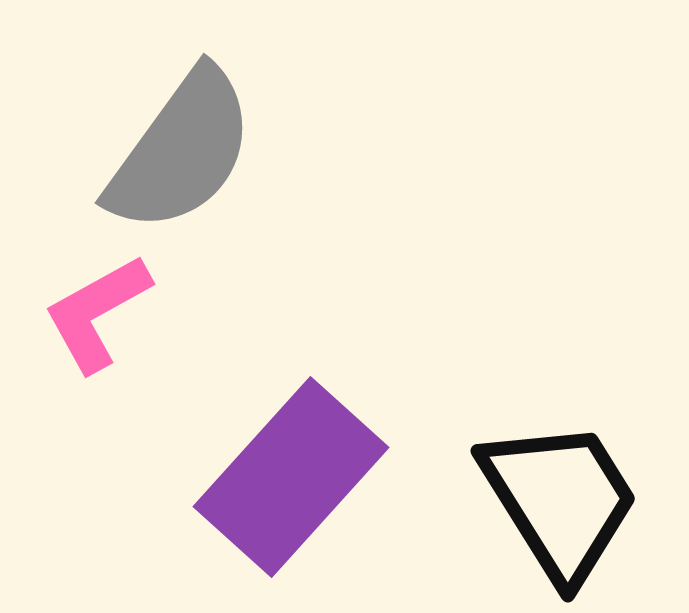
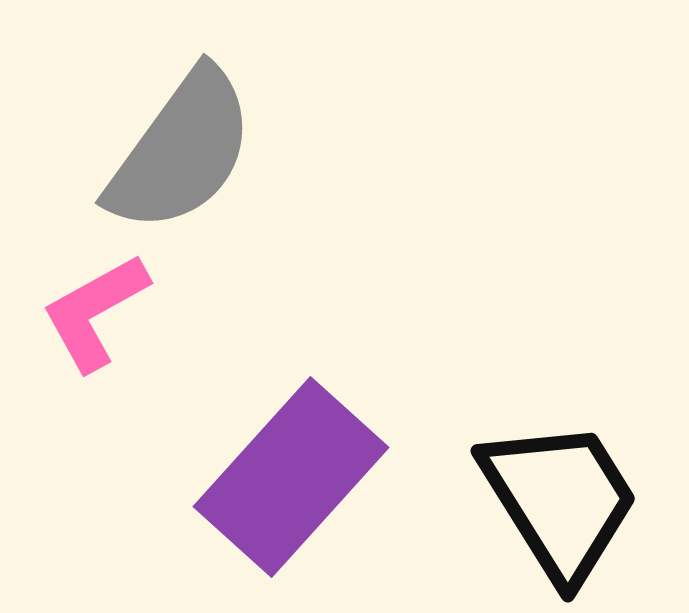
pink L-shape: moved 2 px left, 1 px up
